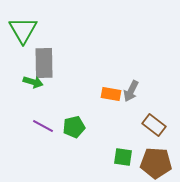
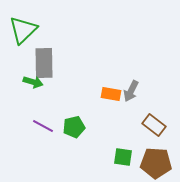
green triangle: rotated 16 degrees clockwise
